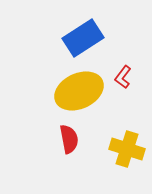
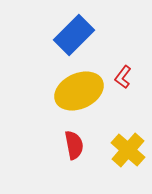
blue rectangle: moved 9 px left, 3 px up; rotated 12 degrees counterclockwise
red semicircle: moved 5 px right, 6 px down
yellow cross: moved 1 px right, 1 px down; rotated 24 degrees clockwise
